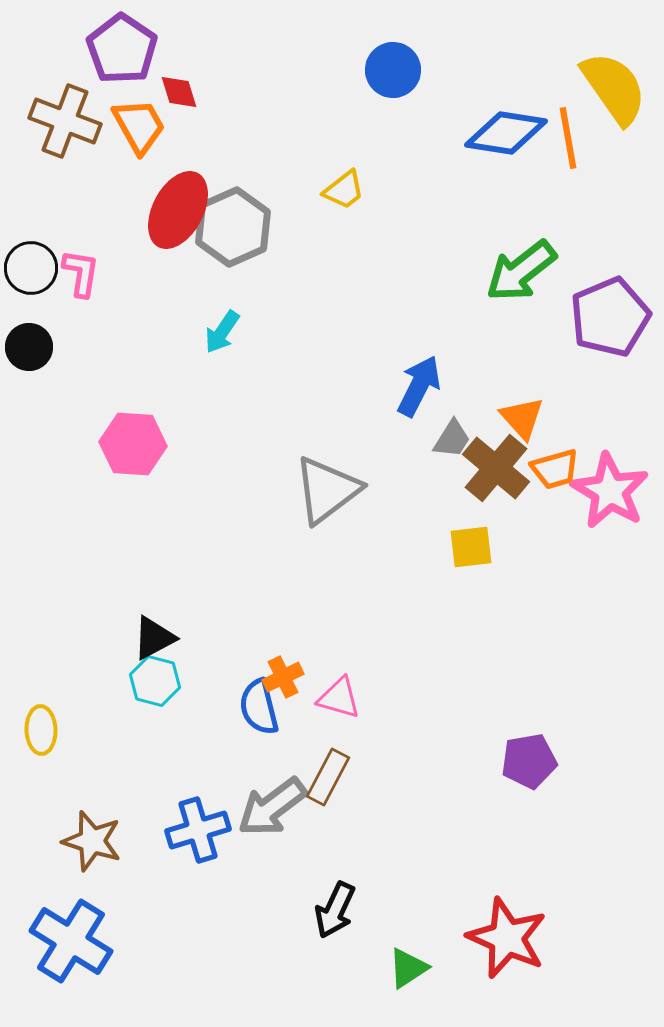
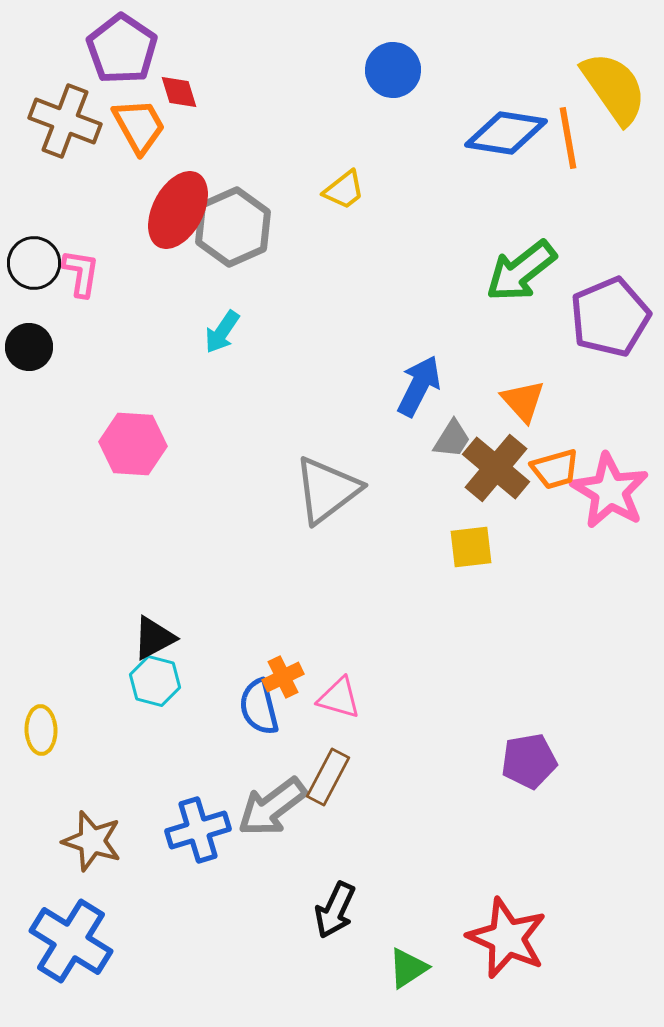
black circle at (31, 268): moved 3 px right, 5 px up
orange triangle at (522, 418): moved 1 px right, 17 px up
